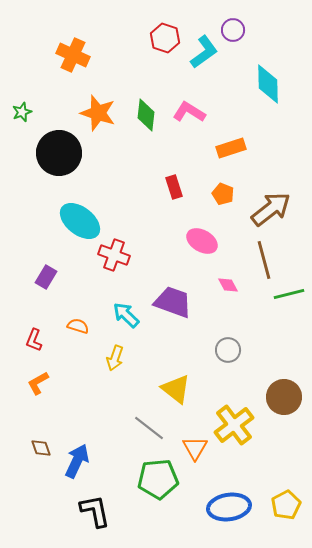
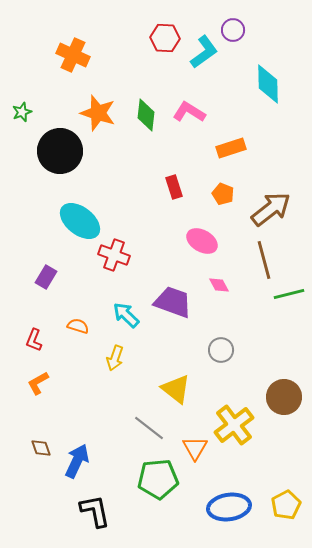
red hexagon: rotated 16 degrees counterclockwise
black circle: moved 1 px right, 2 px up
pink diamond: moved 9 px left
gray circle: moved 7 px left
